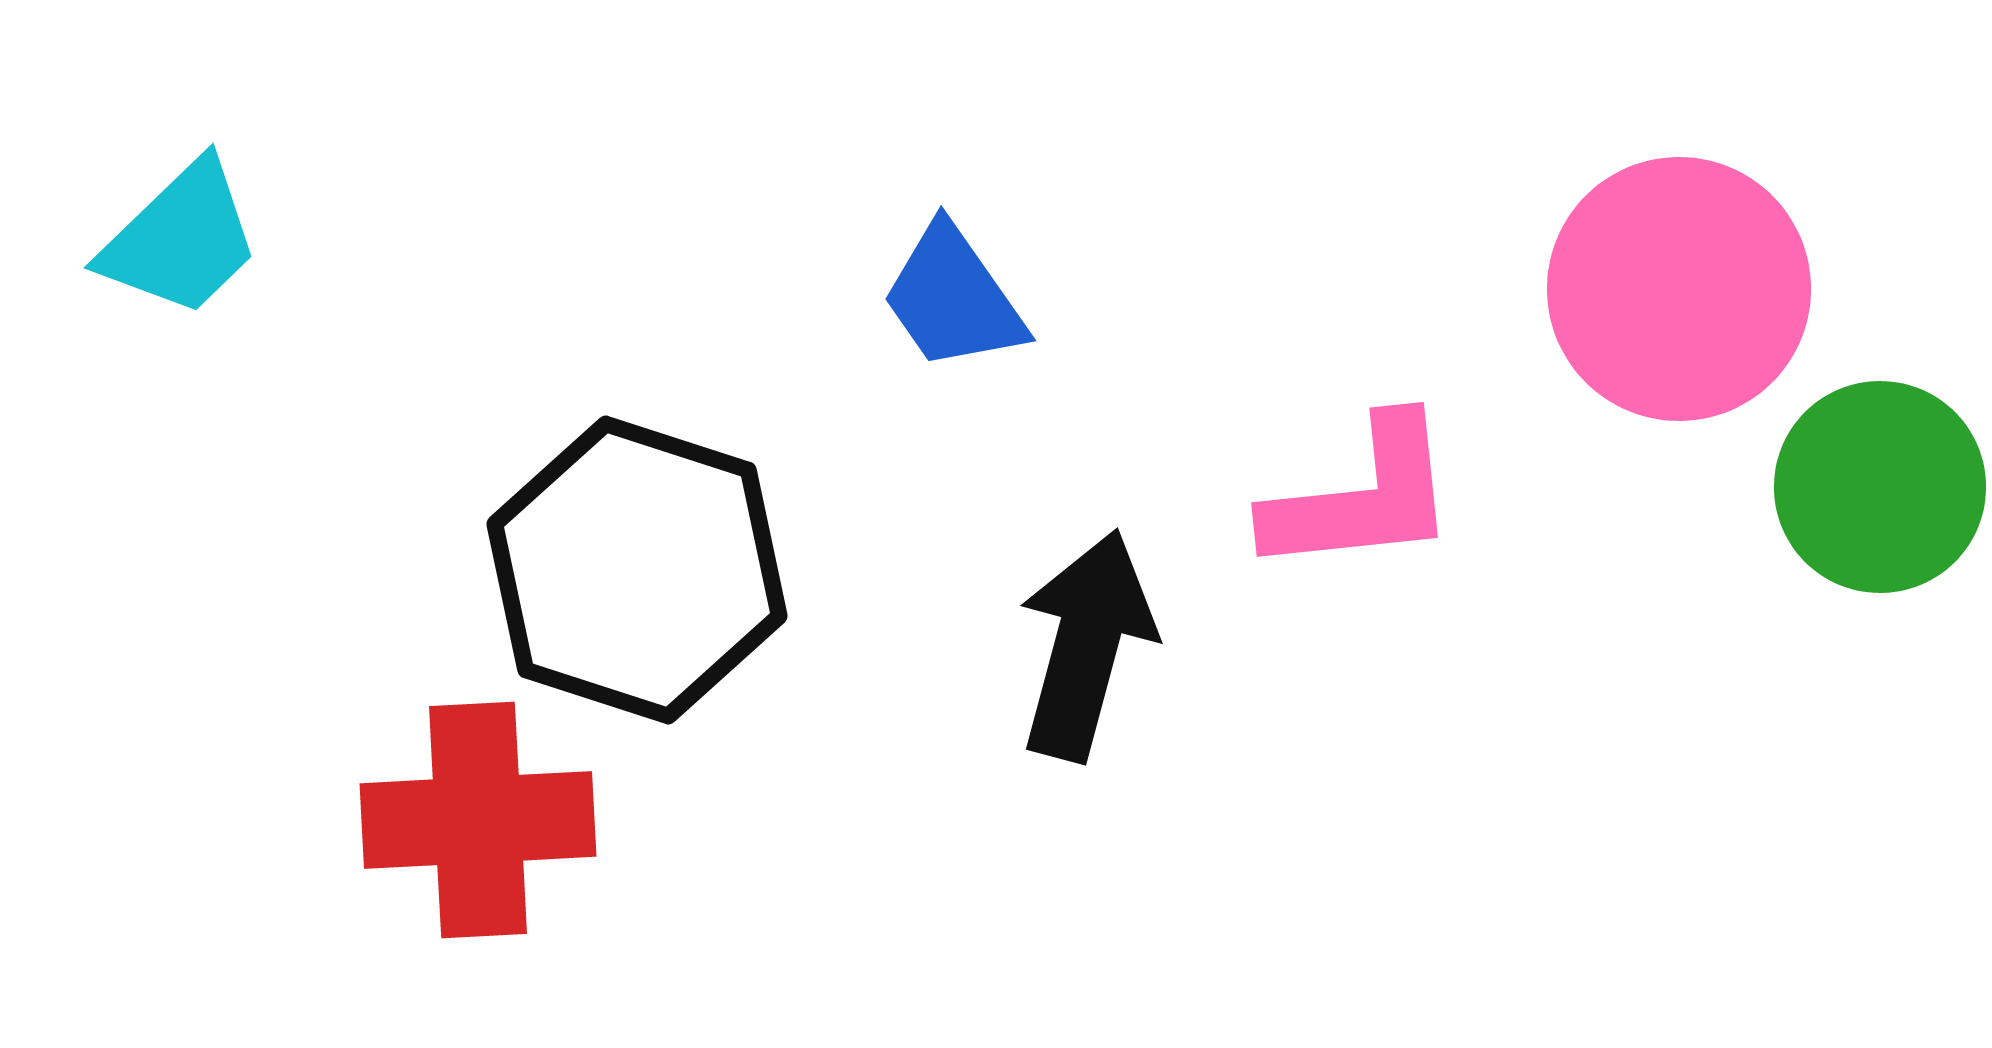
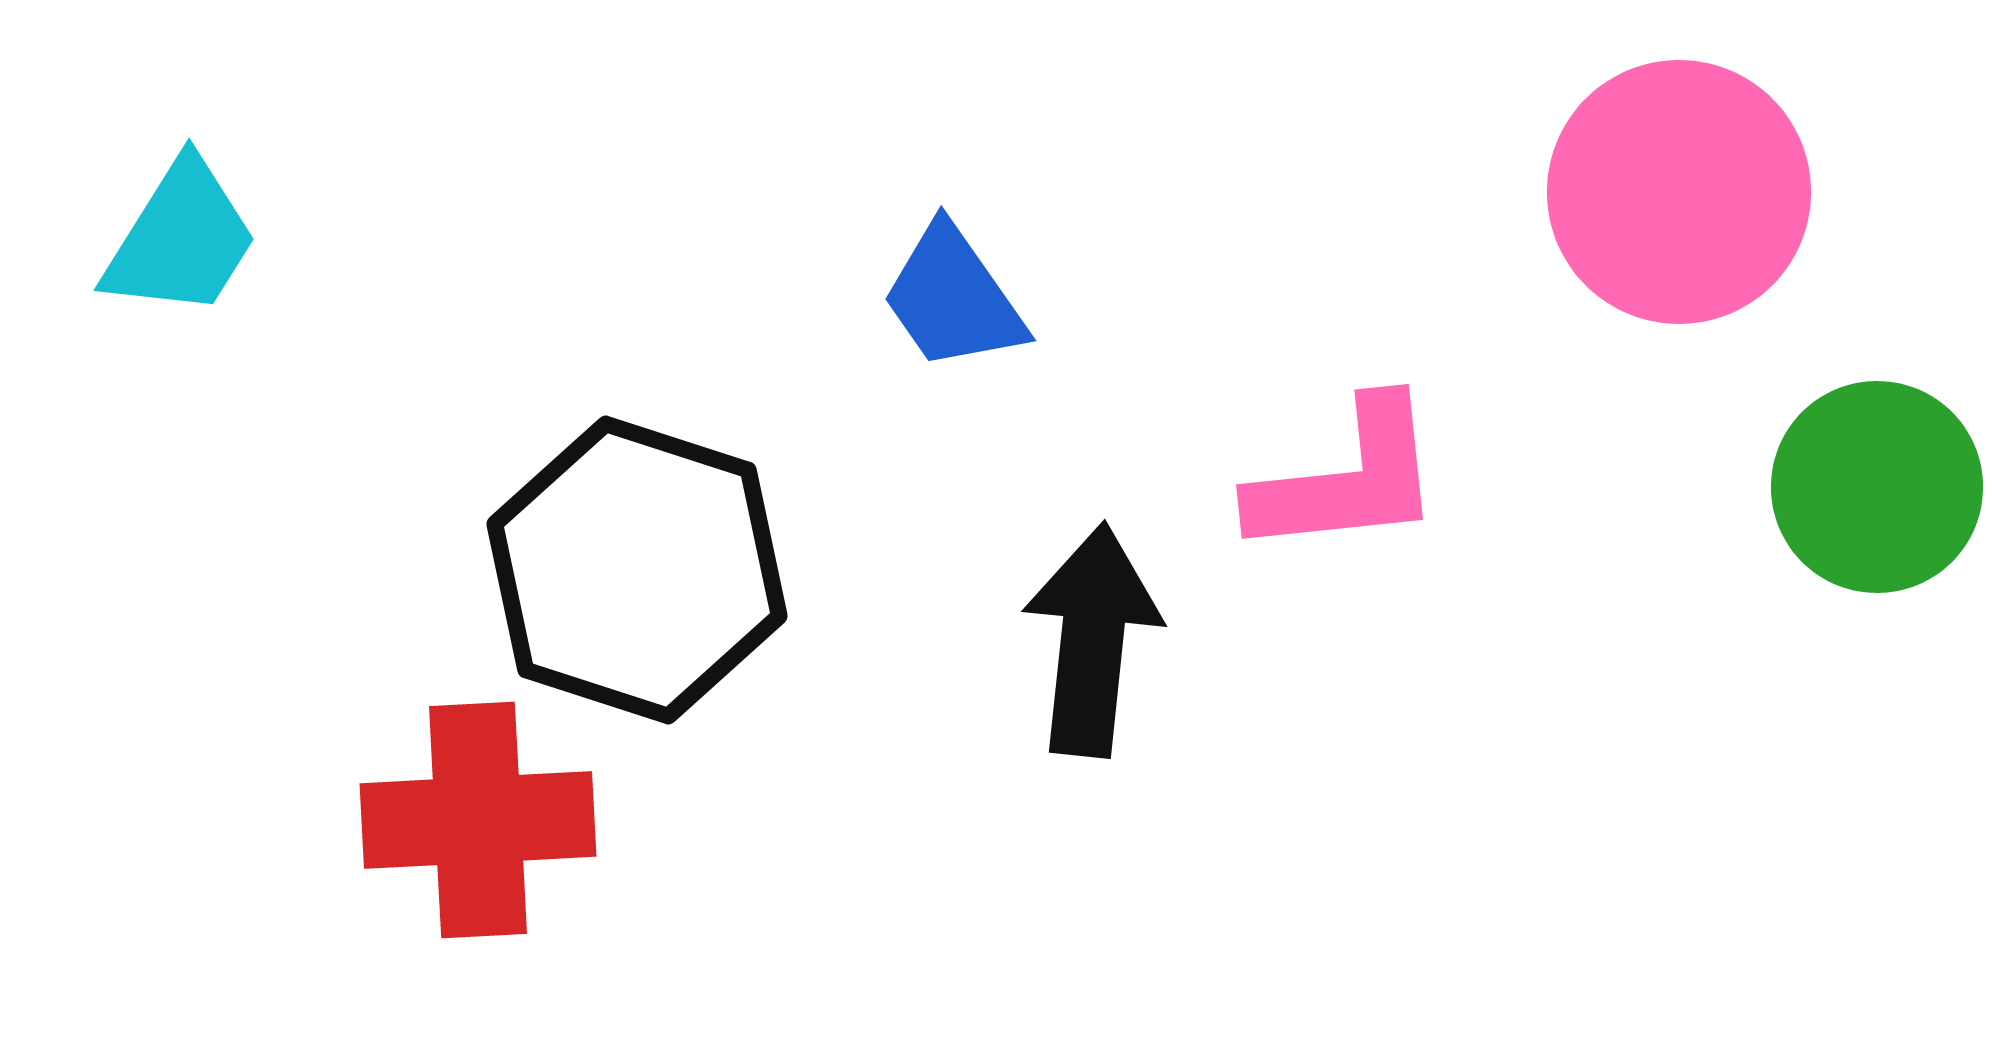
cyan trapezoid: rotated 14 degrees counterclockwise
pink circle: moved 97 px up
green circle: moved 3 px left
pink L-shape: moved 15 px left, 18 px up
black arrow: moved 6 px right, 5 px up; rotated 9 degrees counterclockwise
